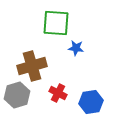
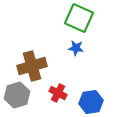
green square: moved 23 px right, 5 px up; rotated 20 degrees clockwise
